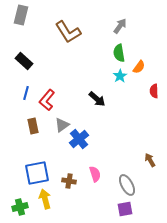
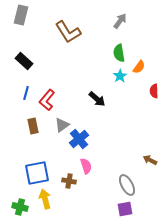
gray arrow: moved 5 px up
brown arrow: rotated 32 degrees counterclockwise
pink semicircle: moved 9 px left, 8 px up
green cross: rotated 28 degrees clockwise
